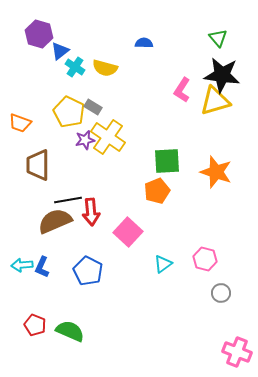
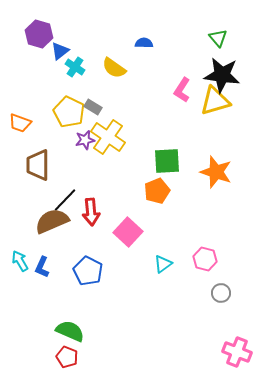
yellow semicircle: moved 9 px right; rotated 20 degrees clockwise
black line: moved 3 px left; rotated 36 degrees counterclockwise
brown semicircle: moved 3 px left
cyan arrow: moved 2 px left, 4 px up; rotated 65 degrees clockwise
red pentagon: moved 32 px right, 32 px down
